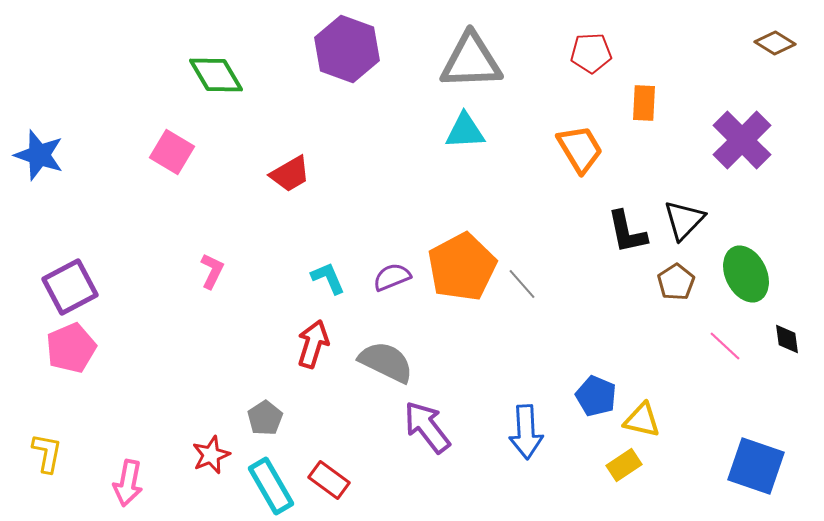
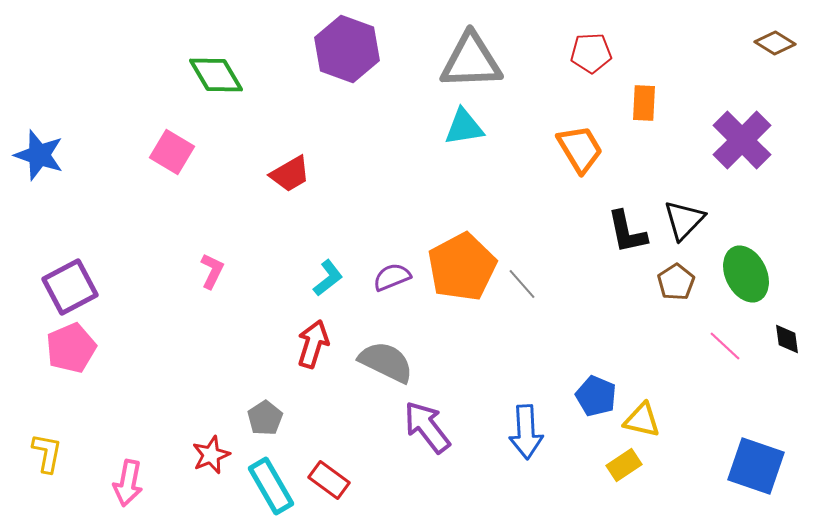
cyan triangle: moved 1 px left, 4 px up; rotated 6 degrees counterclockwise
cyan L-shape: rotated 75 degrees clockwise
